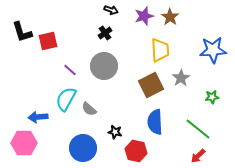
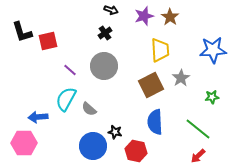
blue circle: moved 10 px right, 2 px up
